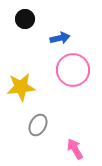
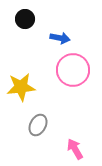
blue arrow: rotated 24 degrees clockwise
